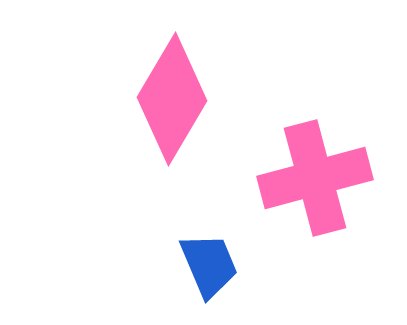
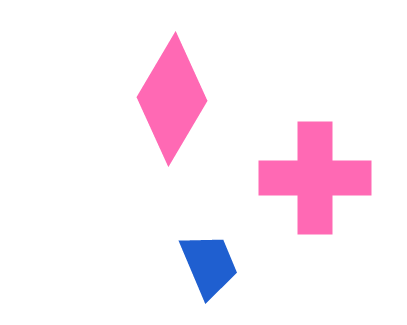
pink cross: rotated 15 degrees clockwise
